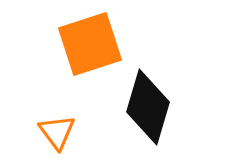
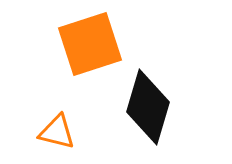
orange triangle: rotated 39 degrees counterclockwise
